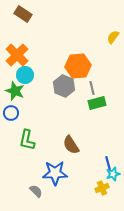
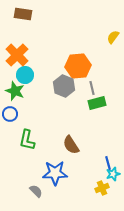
brown rectangle: rotated 24 degrees counterclockwise
blue circle: moved 1 px left, 1 px down
